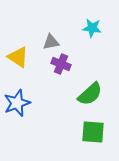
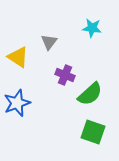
gray triangle: moved 2 px left; rotated 42 degrees counterclockwise
purple cross: moved 4 px right, 11 px down
green square: rotated 15 degrees clockwise
